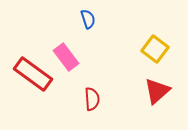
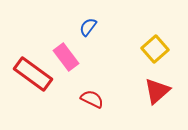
blue semicircle: moved 8 px down; rotated 126 degrees counterclockwise
yellow square: rotated 12 degrees clockwise
red semicircle: rotated 60 degrees counterclockwise
